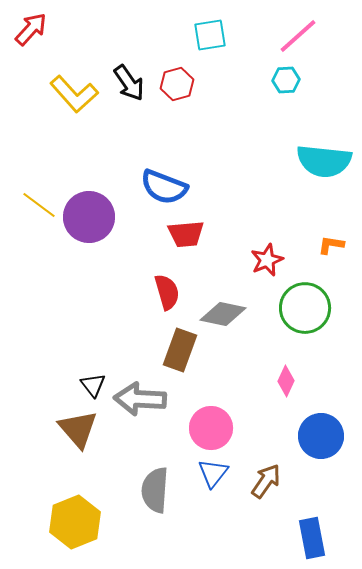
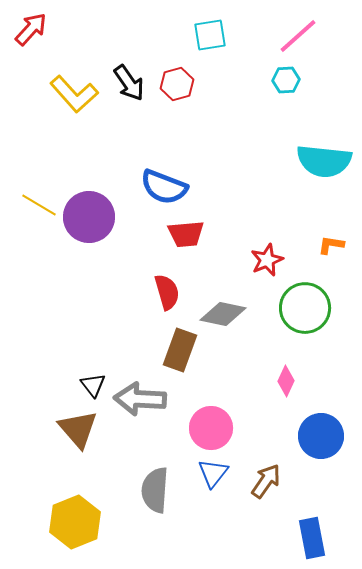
yellow line: rotated 6 degrees counterclockwise
